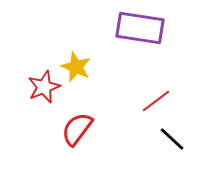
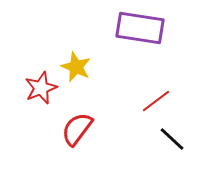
red star: moved 3 px left, 1 px down
